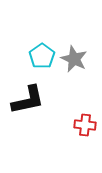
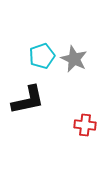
cyan pentagon: rotated 15 degrees clockwise
